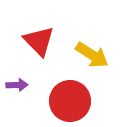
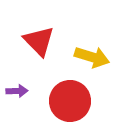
yellow arrow: moved 2 px down; rotated 16 degrees counterclockwise
purple arrow: moved 6 px down
